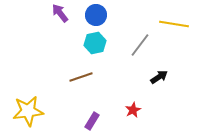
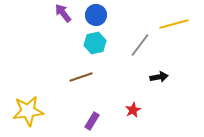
purple arrow: moved 3 px right
yellow line: rotated 24 degrees counterclockwise
black arrow: rotated 24 degrees clockwise
